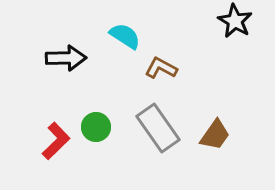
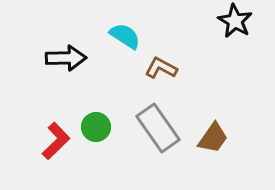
brown trapezoid: moved 2 px left, 3 px down
